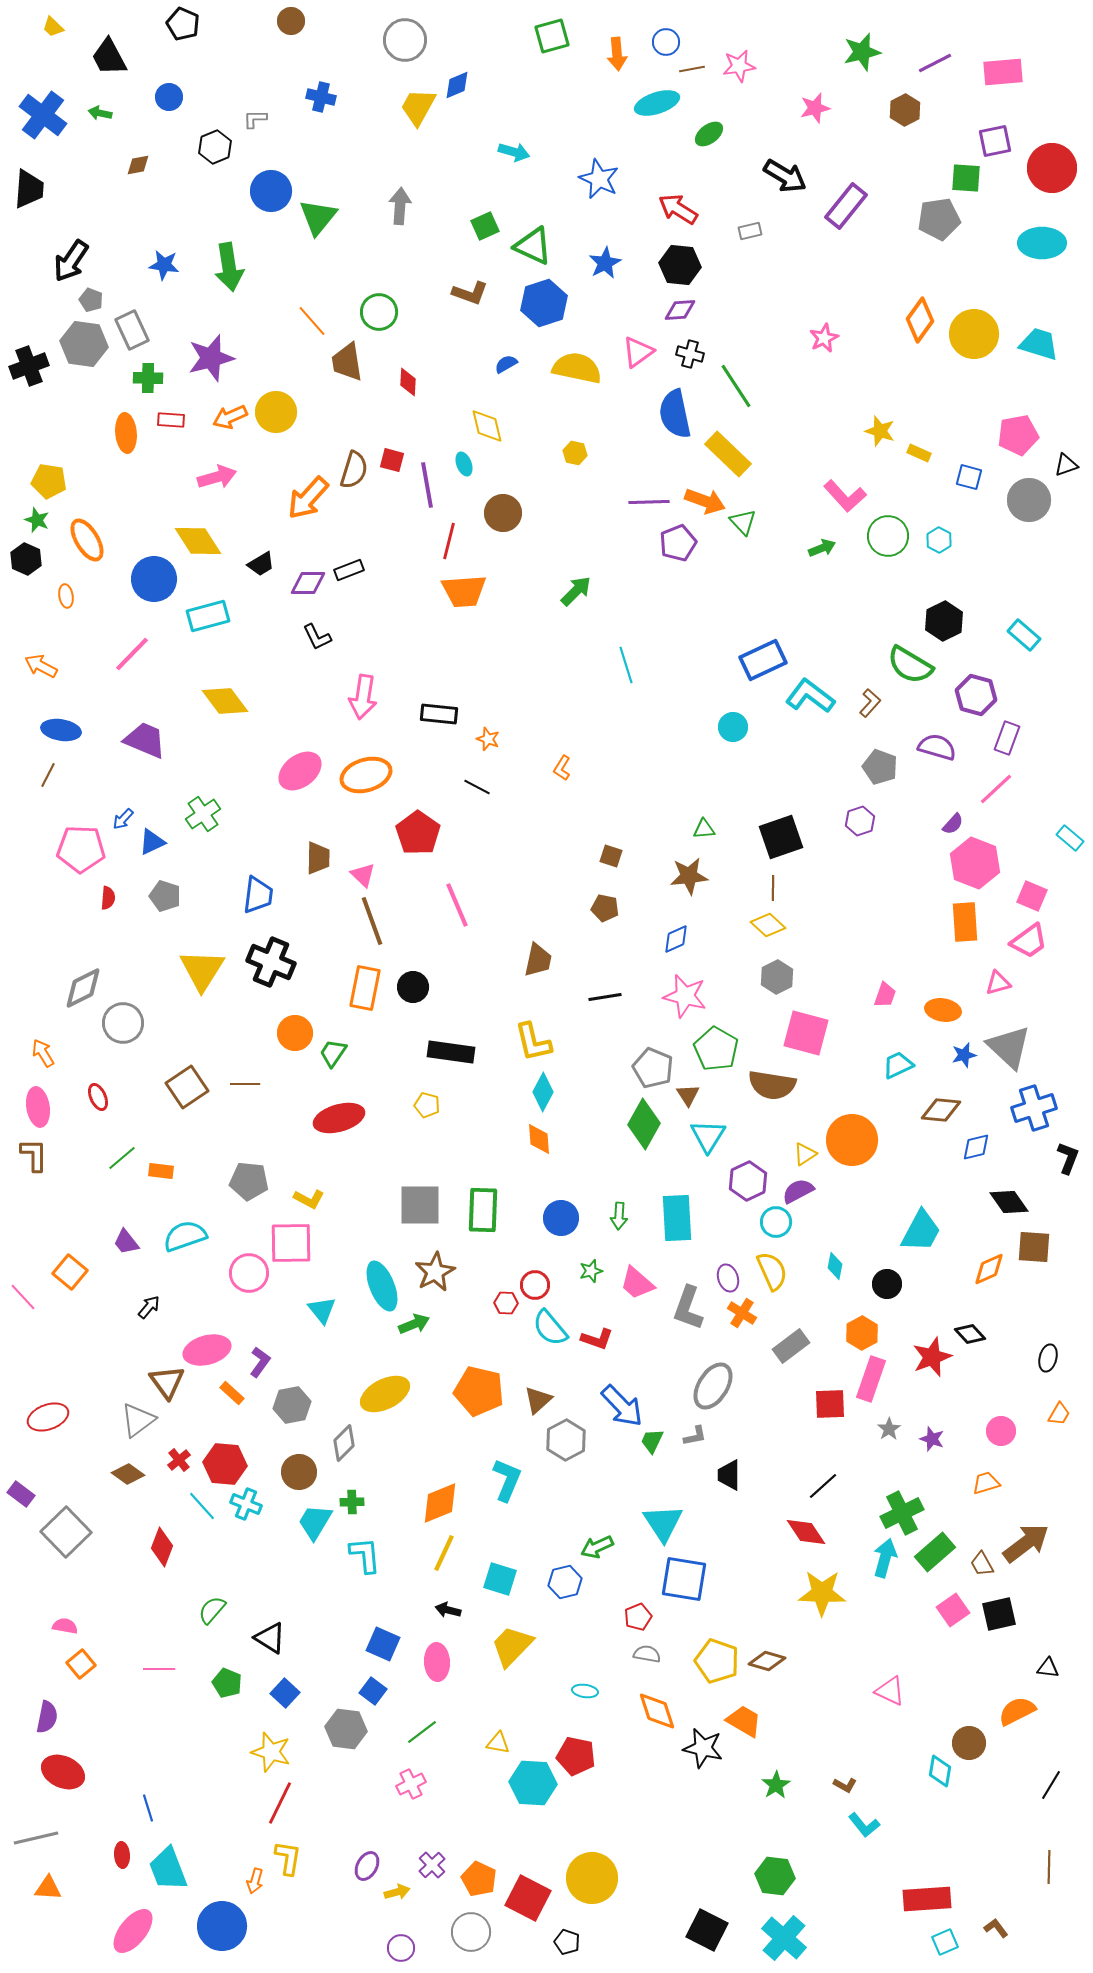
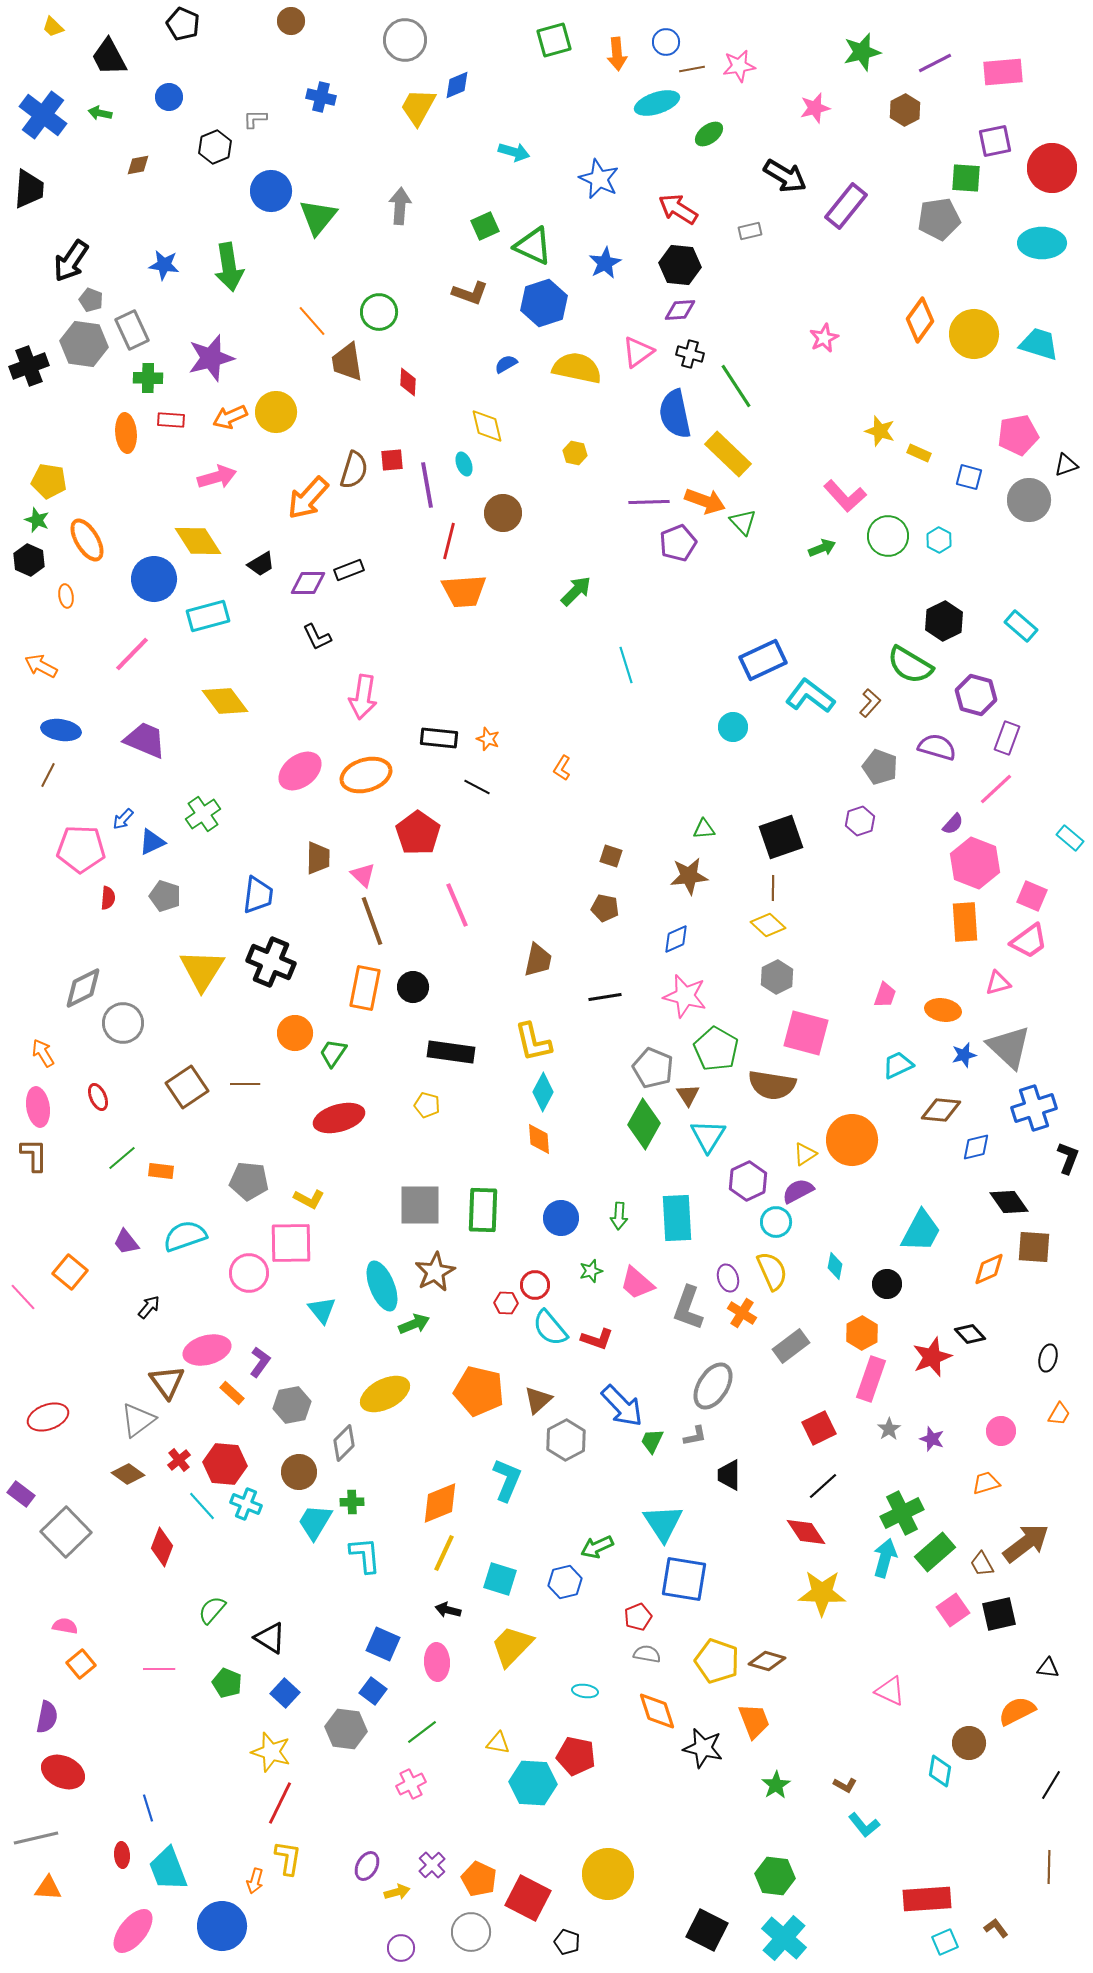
green square at (552, 36): moved 2 px right, 4 px down
red square at (392, 460): rotated 20 degrees counterclockwise
black hexagon at (26, 559): moved 3 px right, 1 px down
cyan rectangle at (1024, 635): moved 3 px left, 9 px up
black rectangle at (439, 714): moved 24 px down
red square at (830, 1404): moved 11 px left, 24 px down; rotated 24 degrees counterclockwise
orange trapezoid at (744, 1721): moved 10 px right; rotated 39 degrees clockwise
yellow circle at (592, 1878): moved 16 px right, 4 px up
